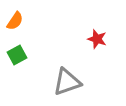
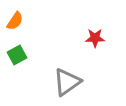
red star: moved 2 px left, 1 px up; rotated 18 degrees counterclockwise
gray triangle: rotated 16 degrees counterclockwise
